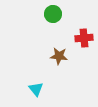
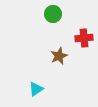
brown star: rotated 30 degrees counterclockwise
cyan triangle: rotated 35 degrees clockwise
